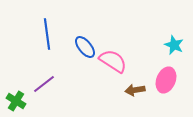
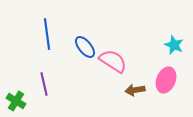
purple line: rotated 65 degrees counterclockwise
